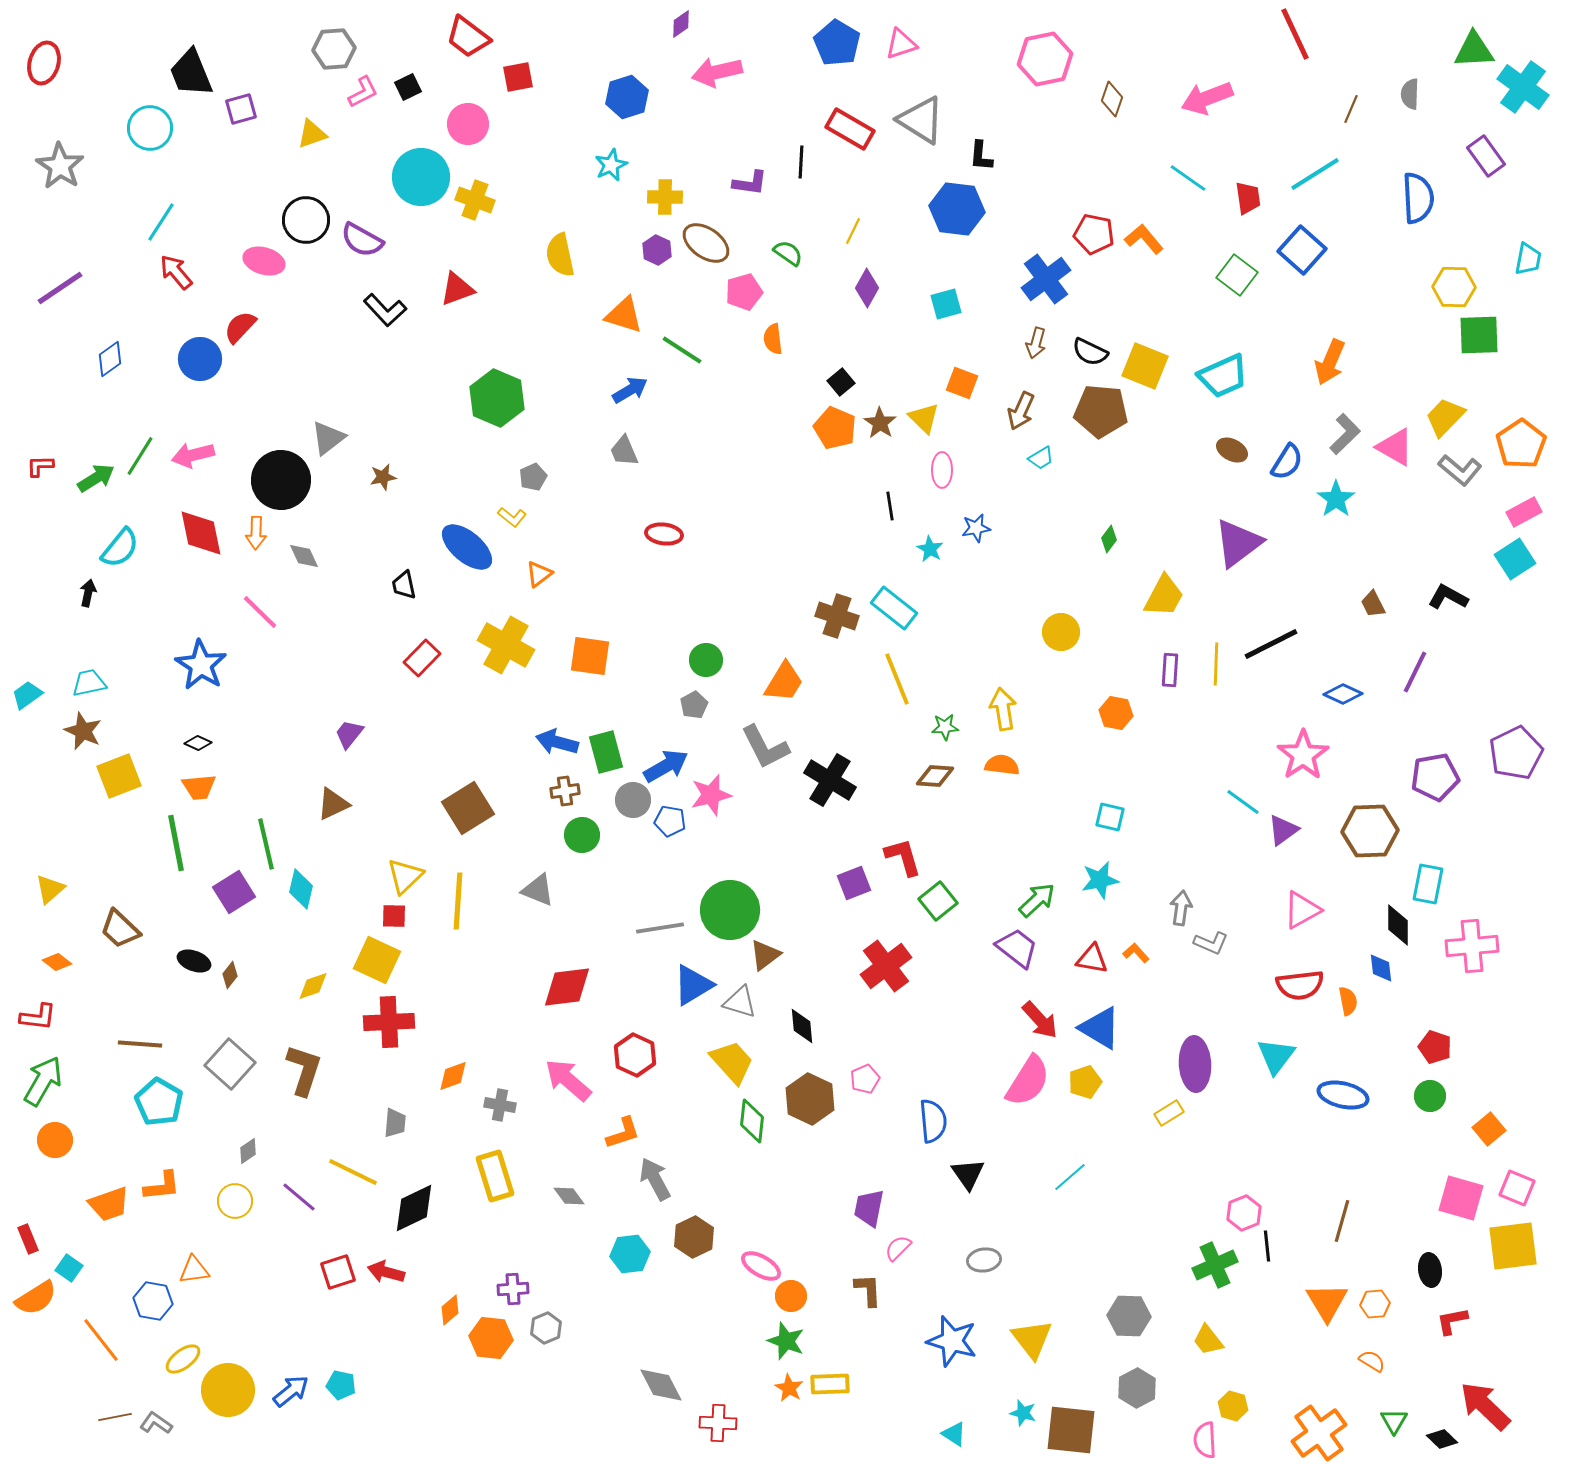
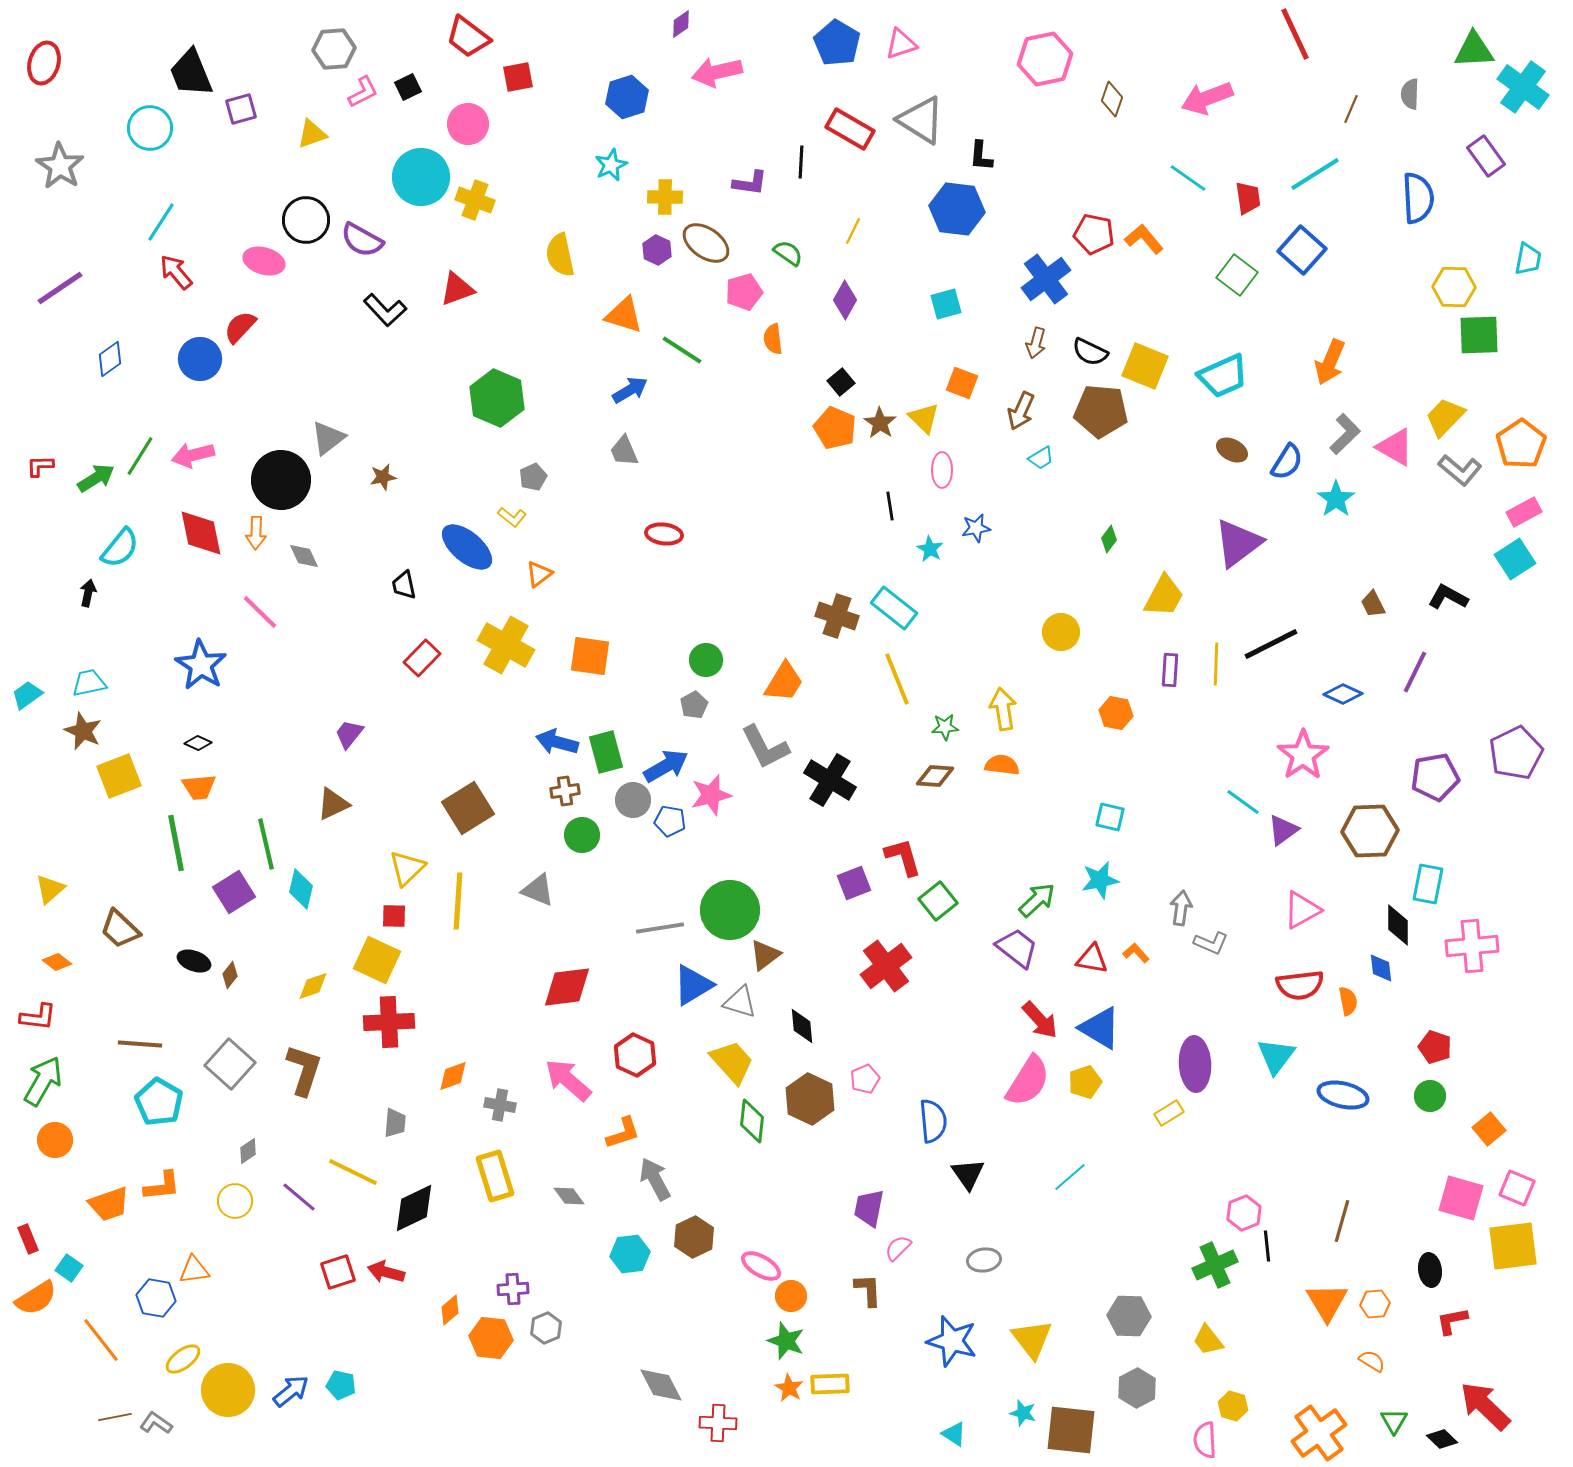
purple diamond at (867, 288): moved 22 px left, 12 px down
yellow triangle at (405, 876): moved 2 px right, 8 px up
blue hexagon at (153, 1301): moved 3 px right, 3 px up
